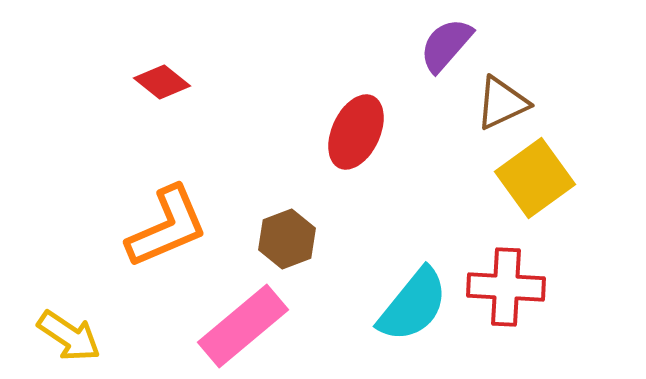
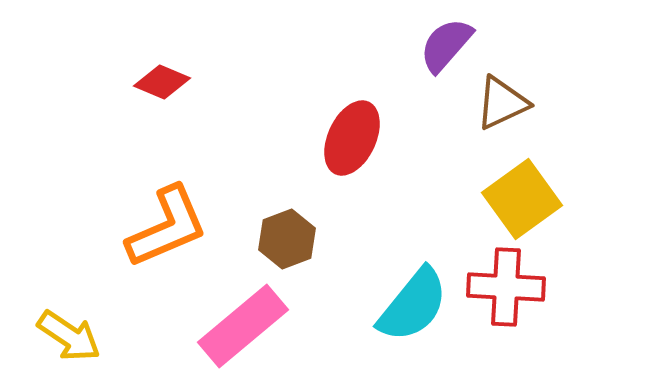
red diamond: rotated 16 degrees counterclockwise
red ellipse: moved 4 px left, 6 px down
yellow square: moved 13 px left, 21 px down
